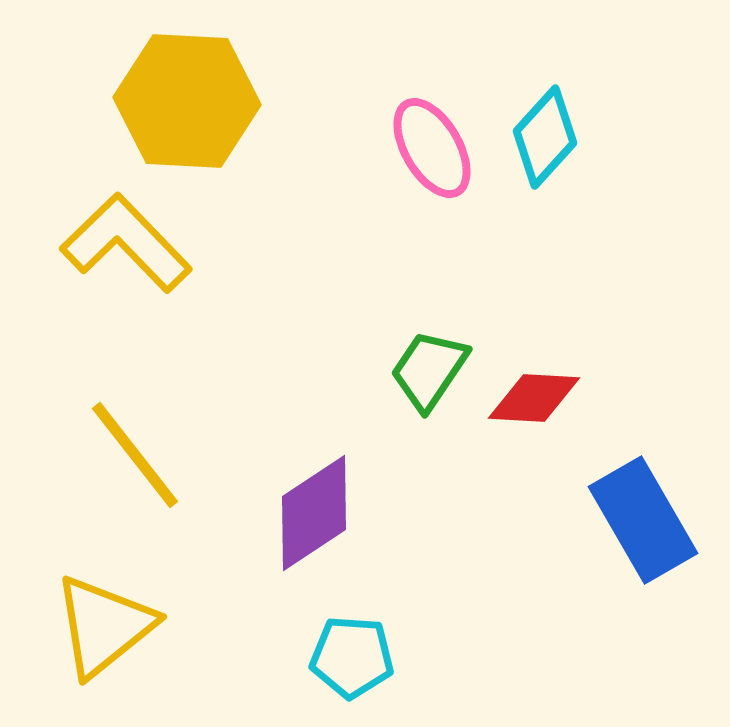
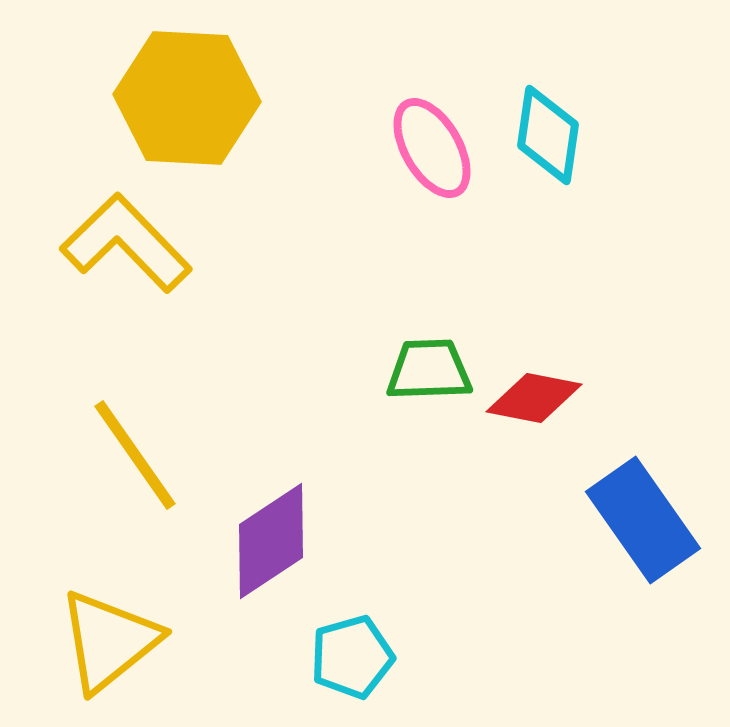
yellow hexagon: moved 3 px up
cyan diamond: moved 3 px right, 2 px up; rotated 34 degrees counterclockwise
green trapezoid: rotated 54 degrees clockwise
red diamond: rotated 8 degrees clockwise
yellow line: rotated 3 degrees clockwise
purple diamond: moved 43 px left, 28 px down
blue rectangle: rotated 5 degrees counterclockwise
yellow triangle: moved 5 px right, 15 px down
cyan pentagon: rotated 20 degrees counterclockwise
